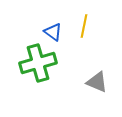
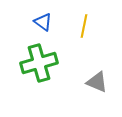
blue triangle: moved 10 px left, 10 px up
green cross: moved 1 px right
